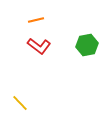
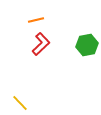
red L-shape: moved 2 px right, 2 px up; rotated 80 degrees counterclockwise
